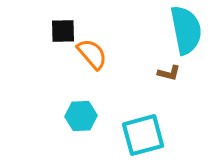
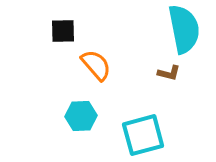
cyan semicircle: moved 2 px left, 1 px up
orange semicircle: moved 4 px right, 11 px down
